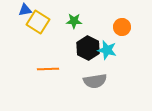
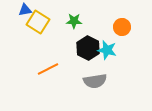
orange line: rotated 25 degrees counterclockwise
